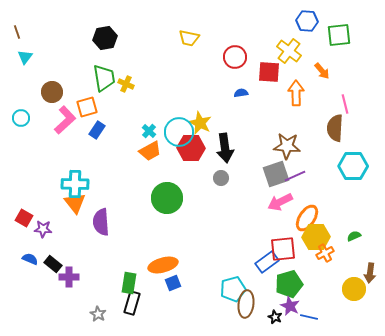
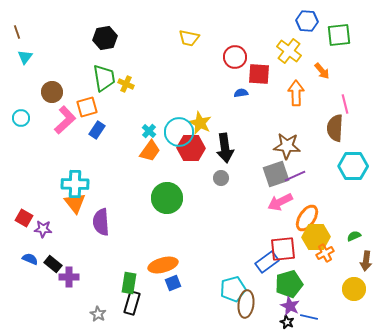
red square at (269, 72): moved 10 px left, 2 px down
orange trapezoid at (150, 151): rotated 25 degrees counterclockwise
brown arrow at (370, 273): moved 4 px left, 12 px up
black star at (275, 317): moved 12 px right, 5 px down
